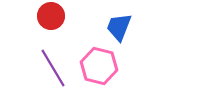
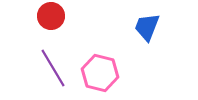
blue trapezoid: moved 28 px right
pink hexagon: moved 1 px right, 7 px down
